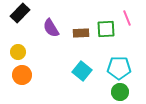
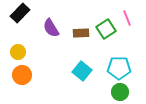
green square: rotated 30 degrees counterclockwise
